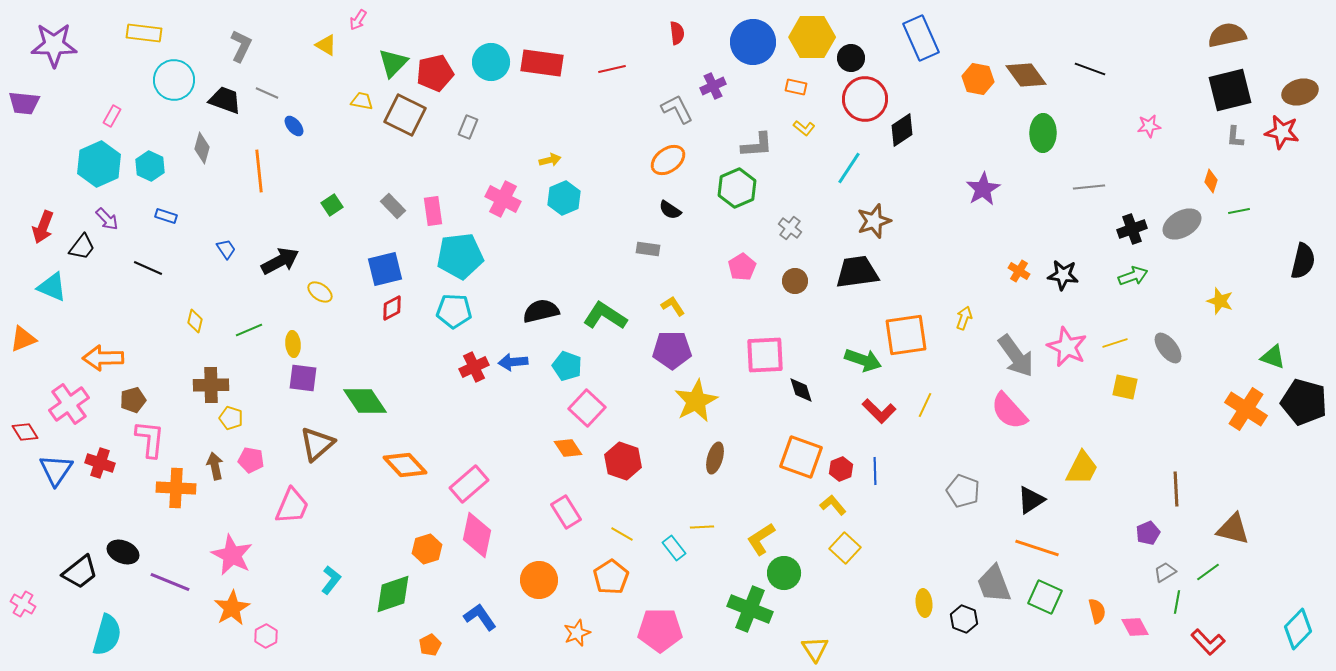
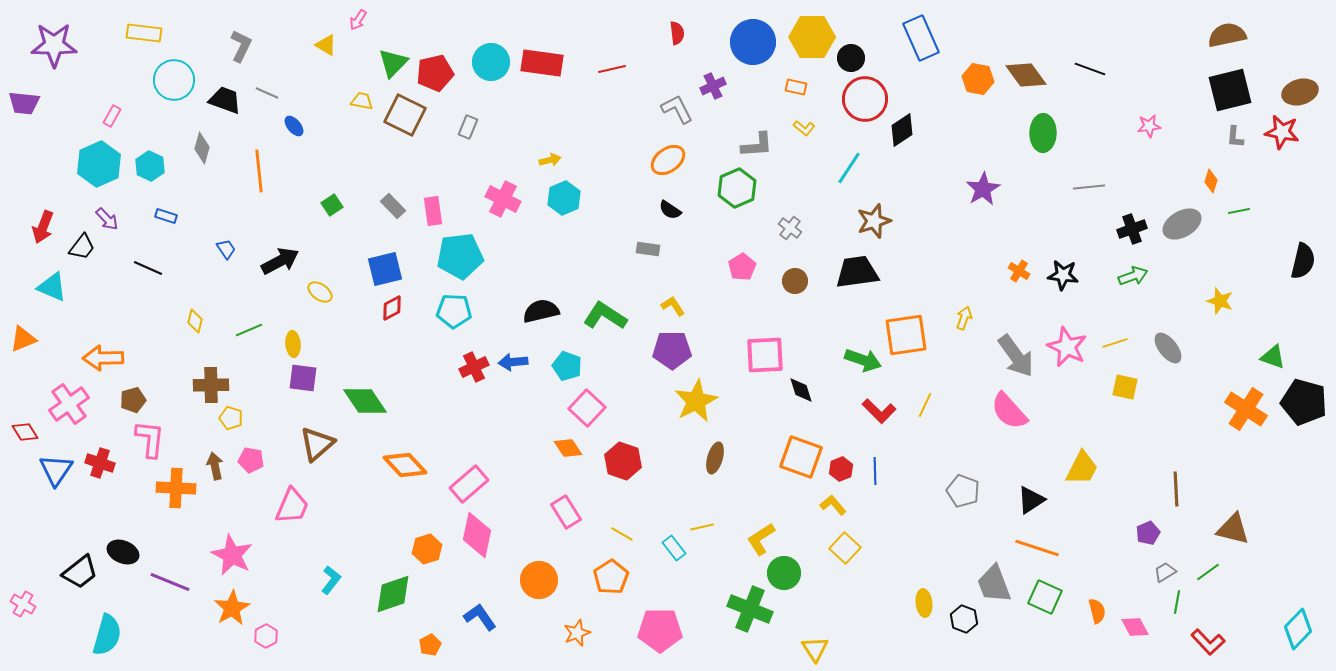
yellow line at (702, 527): rotated 10 degrees counterclockwise
